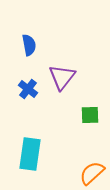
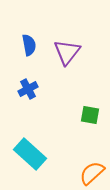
purple triangle: moved 5 px right, 25 px up
blue cross: rotated 24 degrees clockwise
green square: rotated 12 degrees clockwise
cyan rectangle: rotated 56 degrees counterclockwise
